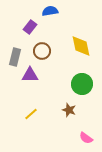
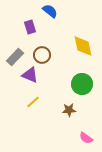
blue semicircle: rotated 49 degrees clockwise
purple rectangle: rotated 56 degrees counterclockwise
yellow diamond: moved 2 px right
brown circle: moved 4 px down
gray rectangle: rotated 30 degrees clockwise
purple triangle: rotated 24 degrees clockwise
brown star: rotated 24 degrees counterclockwise
yellow line: moved 2 px right, 12 px up
